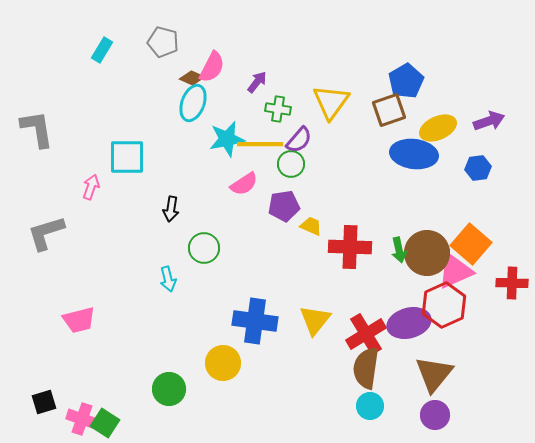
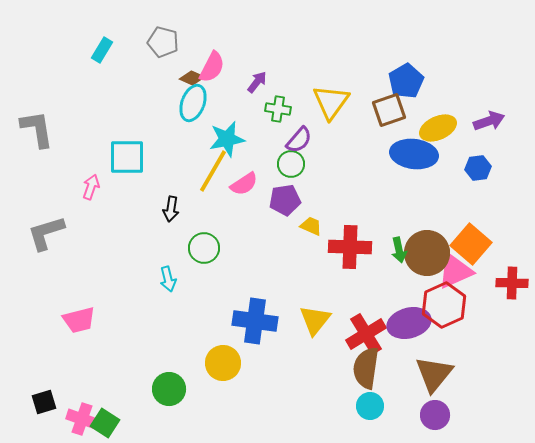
yellow line at (260, 144): moved 47 px left, 27 px down; rotated 60 degrees counterclockwise
purple pentagon at (284, 206): moved 1 px right, 6 px up
